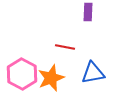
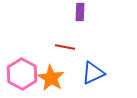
purple rectangle: moved 8 px left
blue triangle: rotated 15 degrees counterclockwise
orange star: rotated 20 degrees counterclockwise
